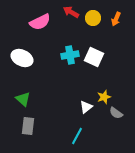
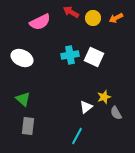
orange arrow: moved 1 px up; rotated 40 degrees clockwise
gray semicircle: rotated 24 degrees clockwise
